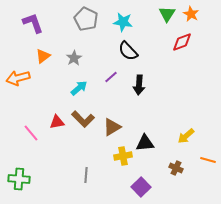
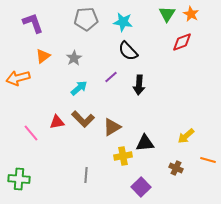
gray pentagon: rotated 30 degrees counterclockwise
